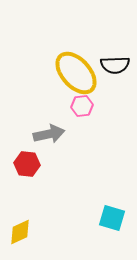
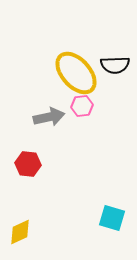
gray arrow: moved 17 px up
red hexagon: moved 1 px right
